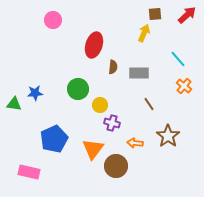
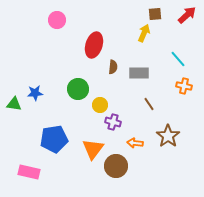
pink circle: moved 4 px right
orange cross: rotated 28 degrees counterclockwise
purple cross: moved 1 px right, 1 px up
blue pentagon: rotated 16 degrees clockwise
